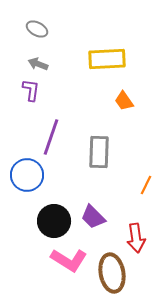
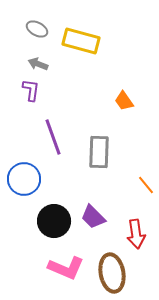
yellow rectangle: moved 26 px left, 18 px up; rotated 18 degrees clockwise
purple line: moved 2 px right; rotated 39 degrees counterclockwise
blue circle: moved 3 px left, 4 px down
orange line: rotated 66 degrees counterclockwise
red arrow: moved 4 px up
pink L-shape: moved 3 px left, 8 px down; rotated 9 degrees counterclockwise
